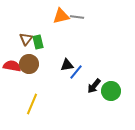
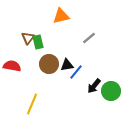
gray line: moved 12 px right, 21 px down; rotated 48 degrees counterclockwise
brown triangle: moved 2 px right, 1 px up
brown circle: moved 20 px right
